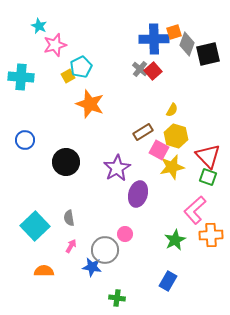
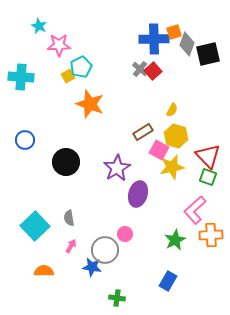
pink star: moved 4 px right; rotated 15 degrees clockwise
